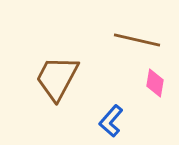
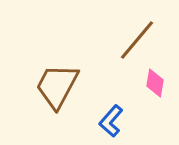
brown line: rotated 63 degrees counterclockwise
brown trapezoid: moved 8 px down
